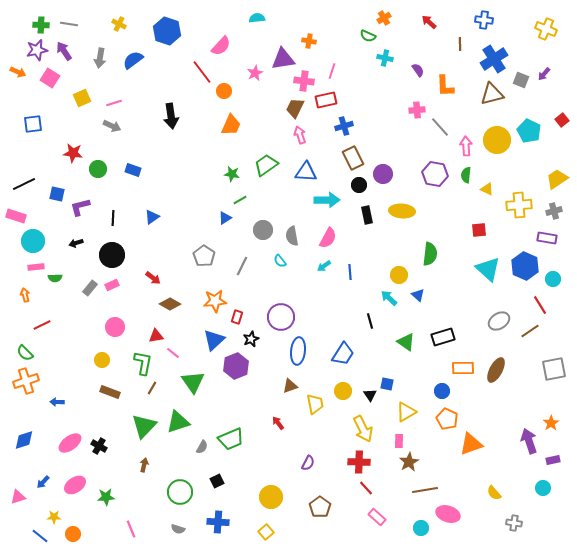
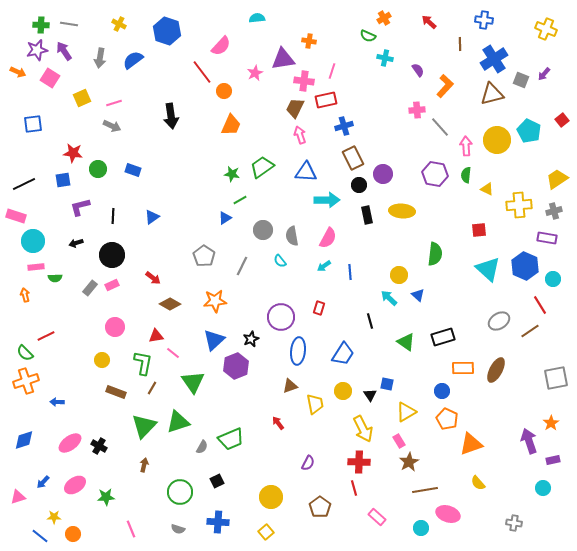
orange L-shape at (445, 86): rotated 135 degrees counterclockwise
green trapezoid at (266, 165): moved 4 px left, 2 px down
blue square at (57, 194): moved 6 px right, 14 px up; rotated 21 degrees counterclockwise
black line at (113, 218): moved 2 px up
green semicircle at (430, 254): moved 5 px right
red rectangle at (237, 317): moved 82 px right, 9 px up
red line at (42, 325): moved 4 px right, 11 px down
gray square at (554, 369): moved 2 px right, 9 px down
brown rectangle at (110, 392): moved 6 px right
pink rectangle at (399, 441): rotated 32 degrees counterclockwise
red line at (366, 488): moved 12 px left; rotated 28 degrees clockwise
yellow semicircle at (494, 493): moved 16 px left, 10 px up
